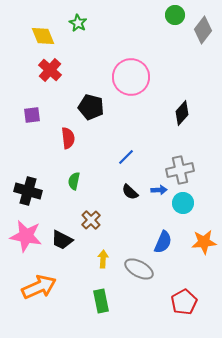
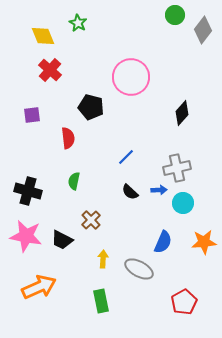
gray cross: moved 3 px left, 2 px up
